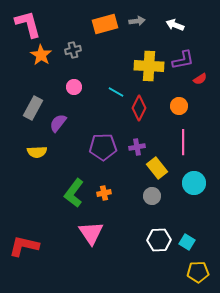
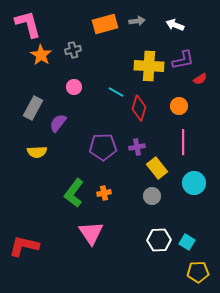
red diamond: rotated 10 degrees counterclockwise
